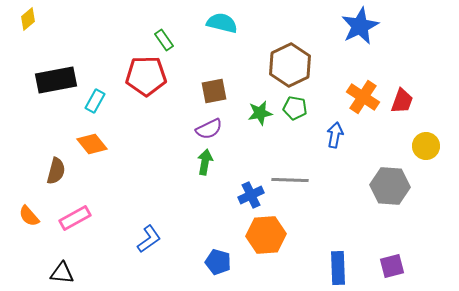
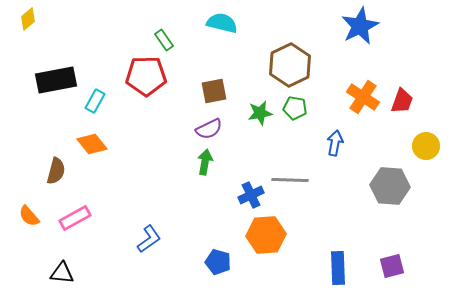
blue arrow: moved 8 px down
